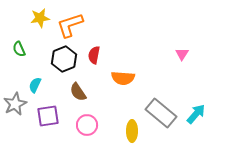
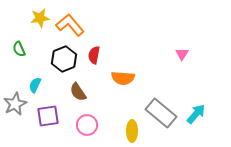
orange L-shape: rotated 68 degrees clockwise
